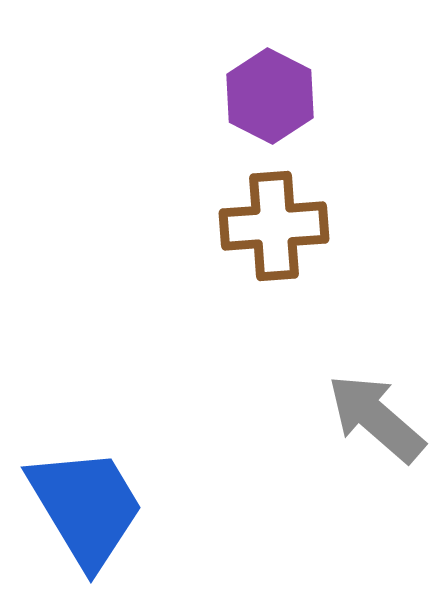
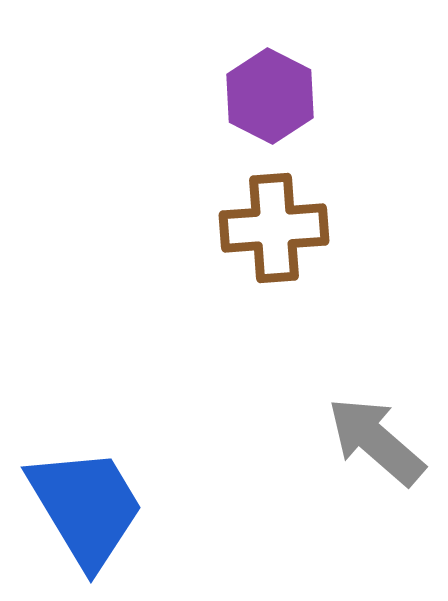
brown cross: moved 2 px down
gray arrow: moved 23 px down
